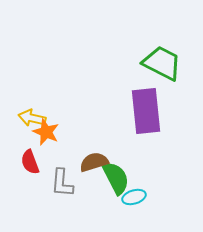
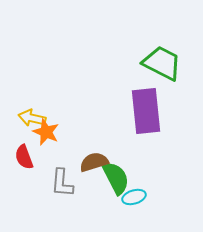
red semicircle: moved 6 px left, 5 px up
